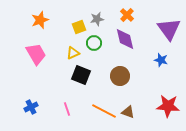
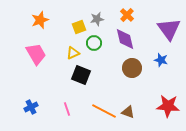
brown circle: moved 12 px right, 8 px up
